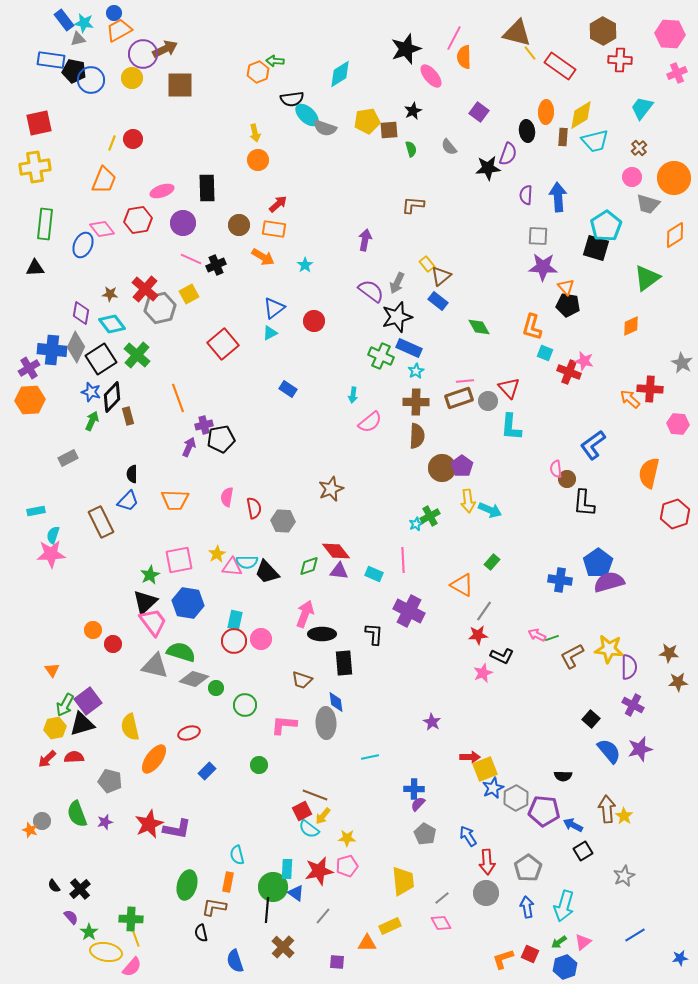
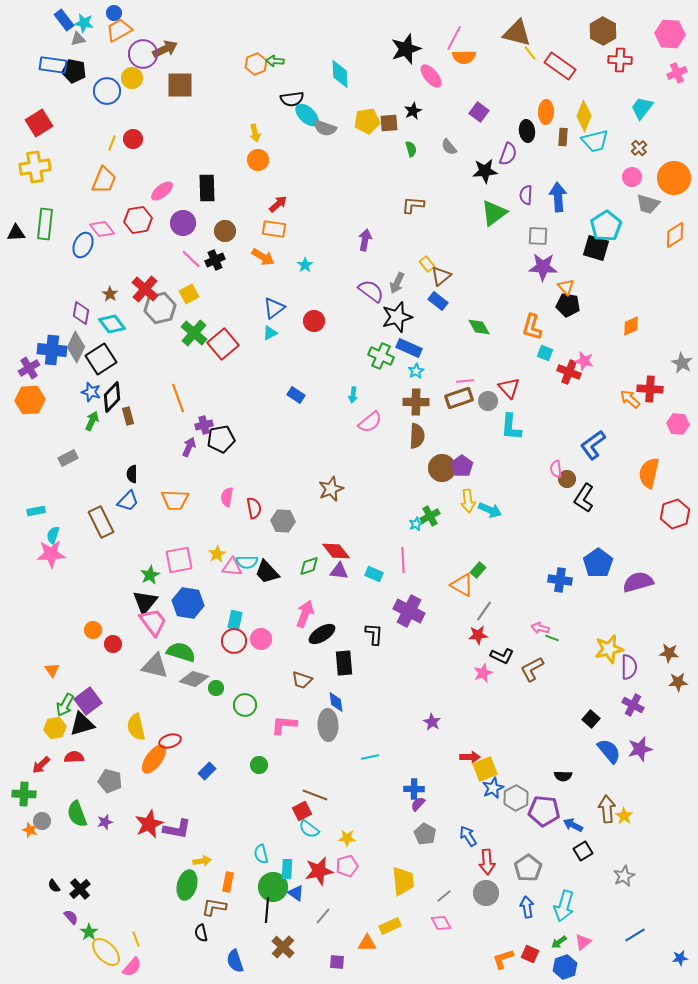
orange semicircle at (464, 57): rotated 90 degrees counterclockwise
blue rectangle at (51, 60): moved 2 px right, 5 px down
orange hexagon at (258, 72): moved 2 px left, 8 px up
cyan diamond at (340, 74): rotated 60 degrees counterclockwise
blue circle at (91, 80): moved 16 px right, 11 px down
yellow diamond at (581, 115): moved 3 px right, 1 px down; rotated 36 degrees counterclockwise
red square at (39, 123): rotated 20 degrees counterclockwise
brown square at (389, 130): moved 7 px up
black star at (488, 168): moved 3 px left, 3 px down
pink ellipse at (162, 191): rotated 20 degrees counterclockwise
brown circle at (239, 225): moved 14 px left, 6 px down
pink line at (191, 259): rotated 20 degrees clockwise
black cross at (216, 265): moved 1 px left, 5 px up
black triangle at (35, 268): moved 19 px left, 35 px up
green triangle at (647, 278): moved 153 px left, 65 px up
brown star at (110, 294): rotated 28 degrees clockwise
green cross at (137, 355): moved 57 px right, 22 px up
blue rectangle at (288, 389): moved 8 px right, 6 px down
black L-shape at (584, 503): moved 5 px up; rotated 28 degrees clockwise
green rectangle at (492, 562): moved 14 px left, 8 px down
purple semicircle at (609, 582): moved 29 px right
black triangle at (145, 602): rotated 8 degrees counterclockwise
black ellipse at (322, 634): rotated 32 degrees counterclockwise
pink arrow at (537, 635): moved 3 px right, 7 px up; rotated 12 degrees counterclockwise
green line at (552, 638): rotated 40 degrees clockwise
yellow star at (609, 649): rotated 20 degrees counterclockwise
brown L-shape at (572, 656): moved 40 px left, 13 px down
gray ellipse at (326, 723): moved 2 px right, 2 px down
yellow semicircle at (130, 727): moved 6 px right
red ellipse at (189, 733): moved 19 px left, 8 px down
red arrow at (47, 759): moved 6 px left, 6 px down
yellow arrow at (323, 816): moved 121 px left, 45 px down; rotated 138 degrees counterclockwise
cyan semicircle at (237, 855): moved 24 px right, 1 px up
gray line at (442, 898): moved 2 px right, 2 px up
green cross at (131, 919): moved 107 px left, 125 px up
yellow ellipse at (106, 952): rotated 36 degrees clockwise
